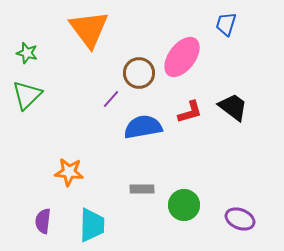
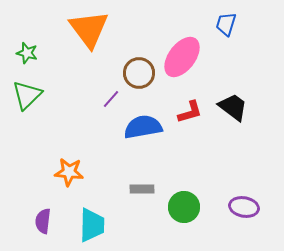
green circle: moved 2 px down
purple ellipse: moved 4 px right, 12 px up; rotated 12 degrees counterclockwise
